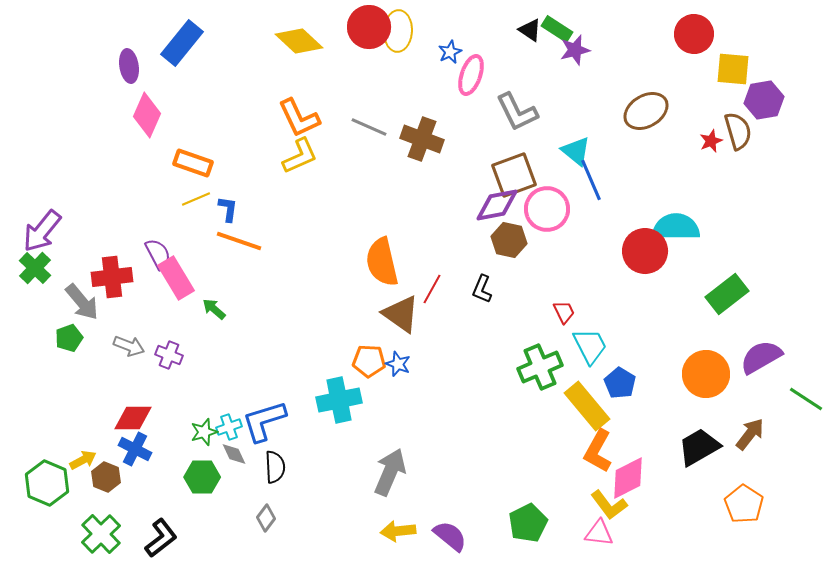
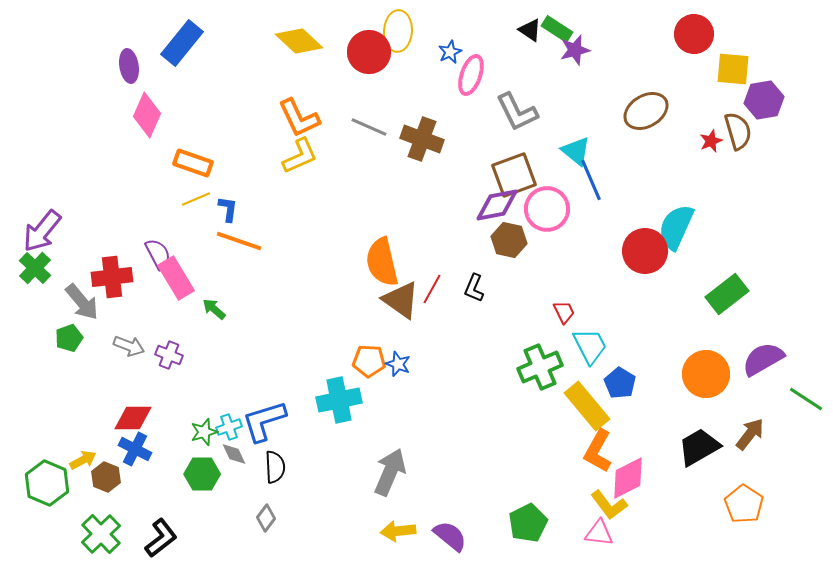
red circle at (369, 27): moved 25 px down
cyan semicircle at (676, 227): rotated 66 degrees counterclockwise
black L-shape at (482, 289): moved 8 px left, 1 px up
brown triangle at (401, 314): moved 14 px up
purple semicircle at (761, 357): moved 2 px right, 2 px down
green hexagon at (202, 477): moved 3 px up
